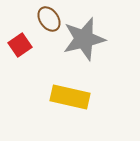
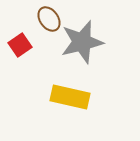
gray star: moved 2 px left, 3 px down
